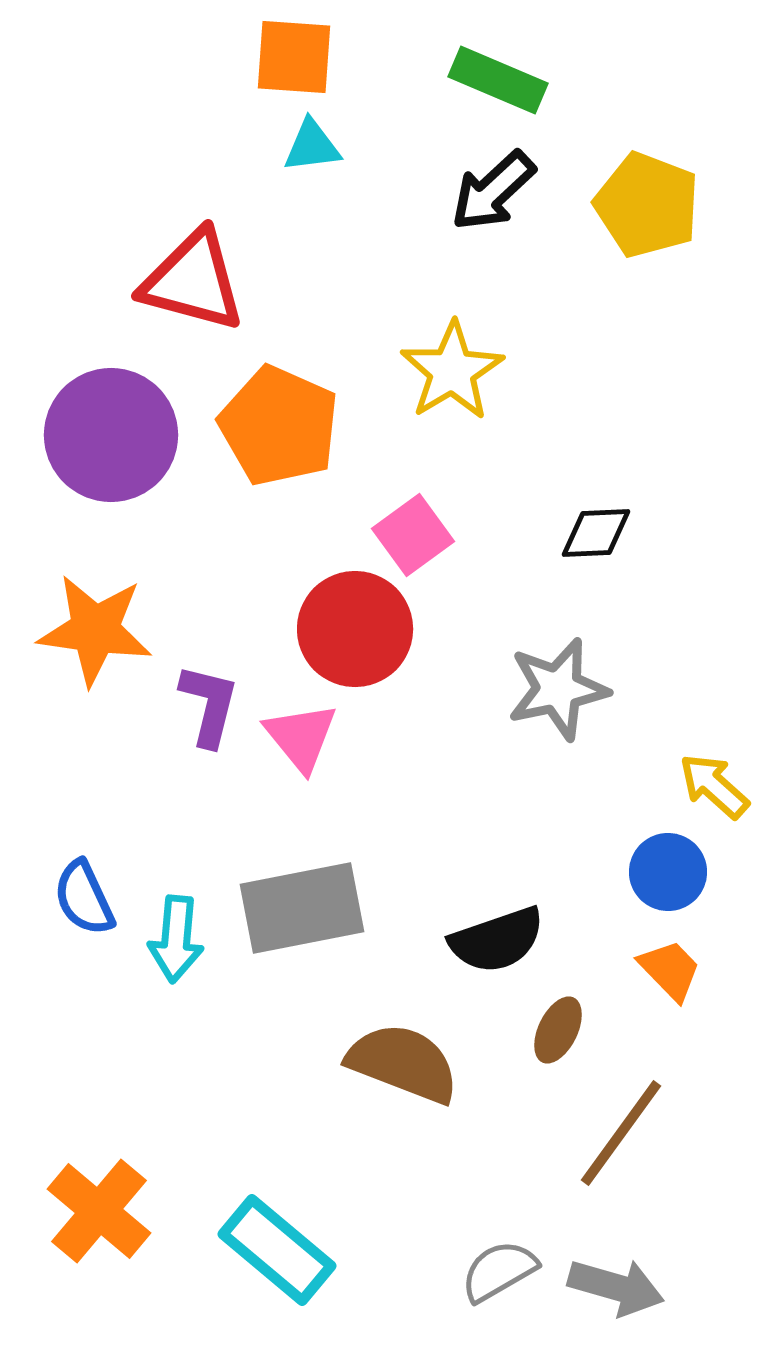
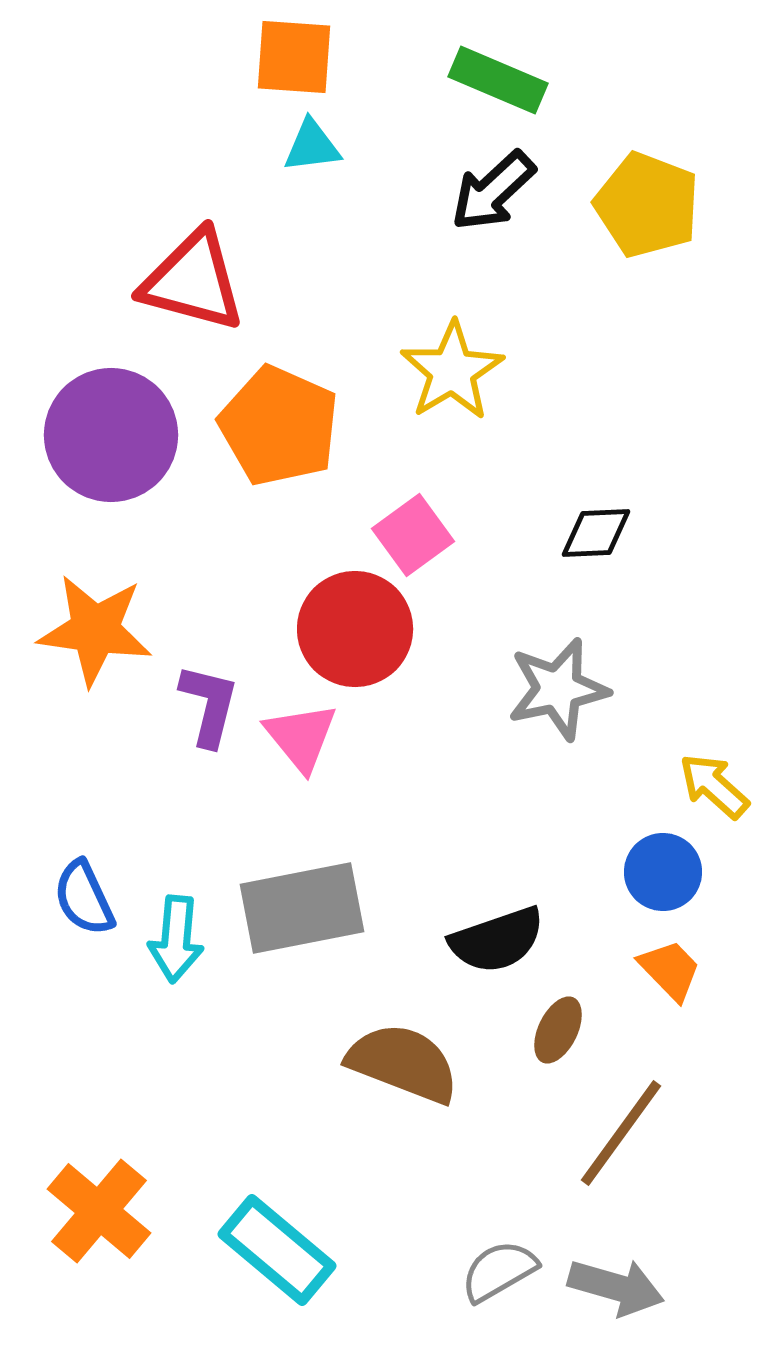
blue circle: moved 5 px left
